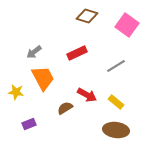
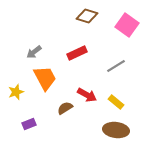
orange trapezoid: moved 2 px right
yellow star: rotated 28 degrees counterclockwise
